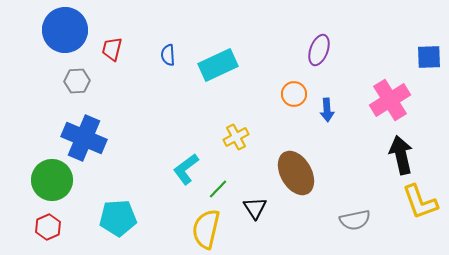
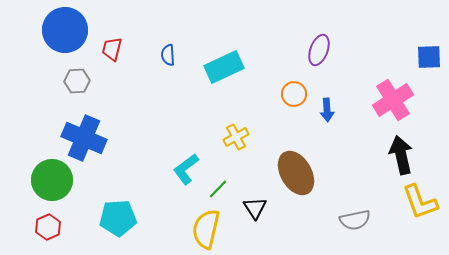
cyan rectangle: moved 6 px right, 2 px down
pink cross: moved 3 px right
